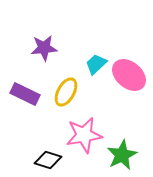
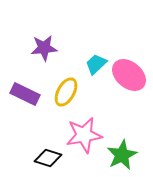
black diamond: moved 2 px up
